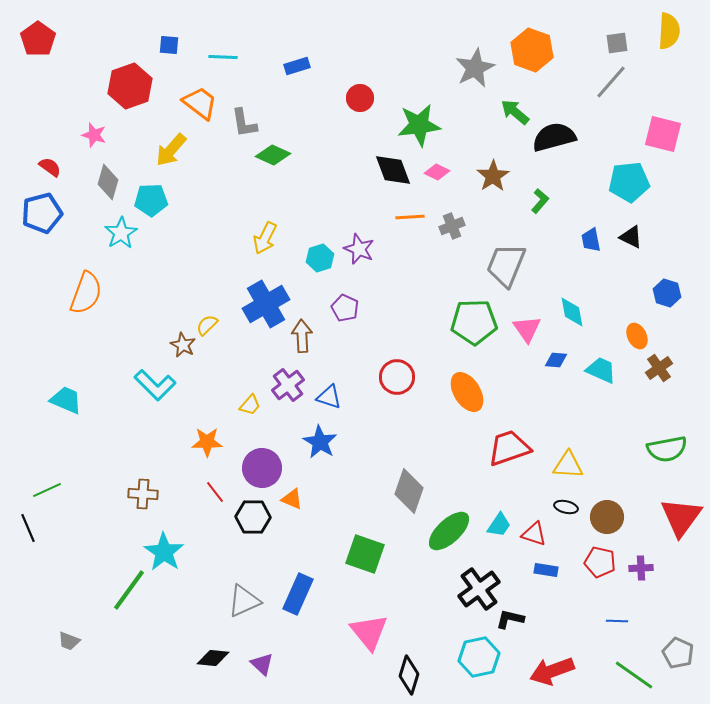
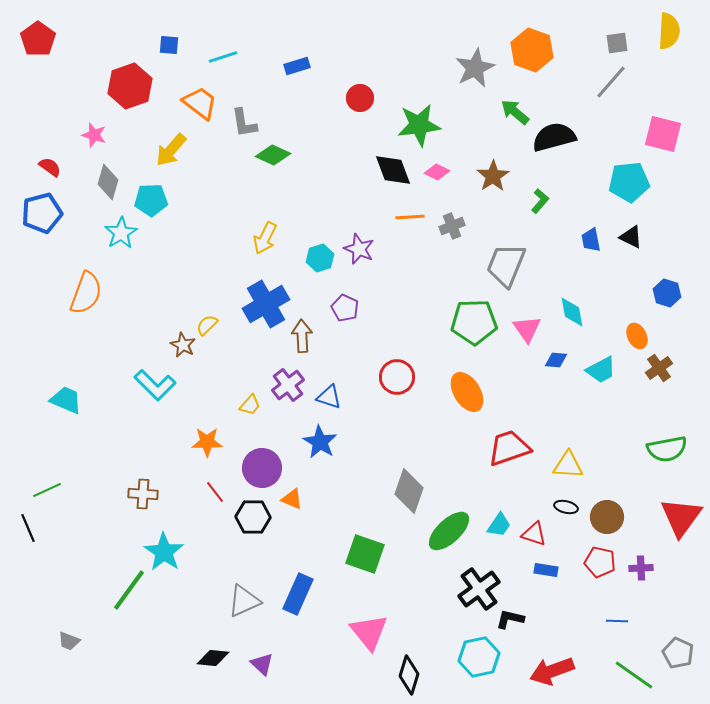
cyan line at (223, 57): rotated 20 degrees counterclockwise
cyan trapezoid at (601, 370): rotated 128 degrees clockwise
